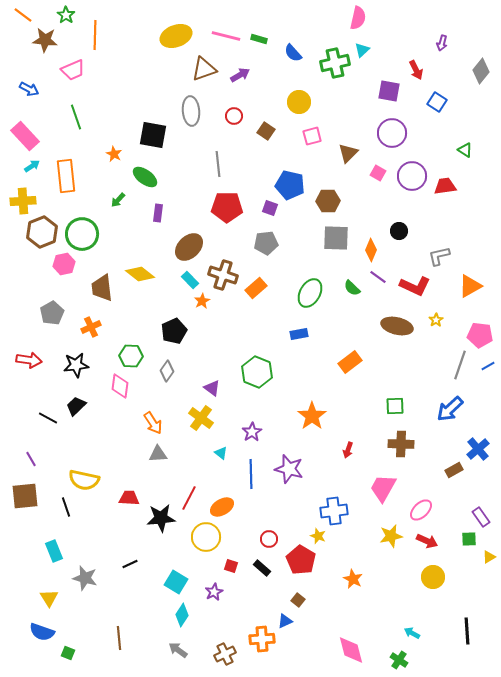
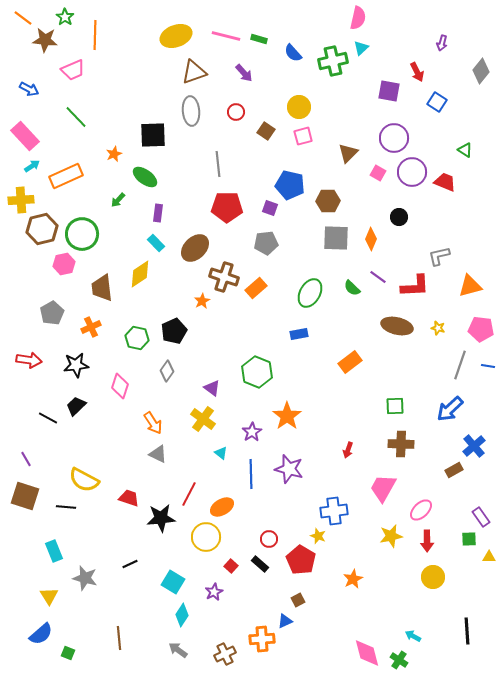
orange line at (23, 15): moved 3 px down
green star at (66, 15): moved 1 px left, 2 px down
cyan triangle at (362, 50): moved 1 px left, 2 px up
green cross at (335, 63): moved 2 px left, 2 px up
brown triangle at (204, 69): moved 10 px left, 3 px down
red arrow at (416, 70): moved 1 px right, 2 px down
purple arrow at (240, 75): moved 4 px right, 2 px up; rotated 78 degrees clockwise
yellow circle at (299, 102): moved 5 px down
red circle at (234, 116): moved 2 px right, 4 px up
green line at (76, 117): rotated 25 degrees counterclockwise
purple circle at (392, 133): moved 2 px right, 5 px down
black square at (153, 135): rotated 12 degrees counterclockwise
pink square at (312, 136): moved 9 px left
orange star at (114, 154): rotated 21 degrees clockwise
orange rectangle at (66, 176): rotated 72 degrees clockwise
purple circle at (412, 176): moved 4 px up
red trapezoid at (445, 186): moved 4 px up; rotated 30 degrees clockwise
yellow cross at (23, 201): moved 2 px left, 1 px up
black circle at (399, 231): moved 14 px up
brown hexagon at (42, 232): moved 3 px up; rotated 8 degrees clockwise
brown ellipse at (189, 247): moved 6 px right, 1 px down
orange diamond at (371, 250): moved 11 px up
yellow diamond at (140, 274): rotated 72 degrees counterclockwise
brown cross at (223, 275): moved 1 px right, 2 px down
cyan rectangle at (190, 280): moved 34 px left, 37 px up
red L-shape at (415, 286): rotated 28 degrees counterclockwise
orange triangle at (470, 286): rotated 15 degrees clockwise
yellow star at (436, 320): moved 2 px right, 8 px down; rotated 24 degrees counterclockwise
pink pentagon at (480, 335): moved 1 px right, 6 px up
green hexagon at (131, 356): moved 6 px right, 18 px up; rotated 10 degrees clockwise
blue line at (488, 366): rotated 40 degrees clockwise
pink diamond at (120, 386): rotated 10 degrees clockwise
orange star at (312, 416): moved 25 px left
yellow cross at (201, 418): moved 2 px right, 1 px down
blue cross at (478, 449): moved 4 px left, 3 px up
gray triangle at (158, 454): rotated 30 degrees clockwise
purple line at (31, 459): moved 5 px left
yellow semicircle at (84, 480): rotated 16 degrees clockwise
brown square at (25, 496): rotated 24 degrees clockwise
red trapezoid at (129, 498): rotated 15 degrees clockwise
red line at (189, 498): moved 4 px up
black line at (66, 507): rotated 66 degrees counterclockwise
red arrow at (427, 541): rotated 65 degrees clockwise
yellow triangle at (489, 557): rotated 32 degrees clockwise
red square at (231, 566): rotated 24 degrees clockwise
black rectangle at (262, 568): moved 2 px left, 4 px up
orange star at (353, 579): rotated 18 degrees clockwise
cyan square at (176, 582): moved 3 px left
yellow triangle at (49, 598): moved 2 px up
brown square at (298, 600): rotated 24 degrees clockwise
blue semicircle at (42, 632): moved 1 px left, 2 px down; rotated 60 degrees counterclockwise
cyan arrow at (412, 633): moved 1 px right, 3 px down
pink diamond at (351, 650): moved 16 px right, 3 px down
